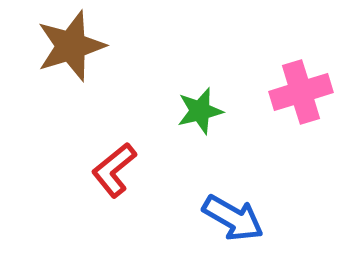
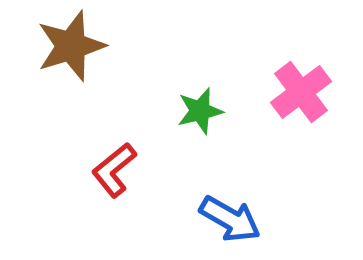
pink cross: rotated 20 degrees counterclockwise
blue arrow: moved 3 px left, 1 px down
